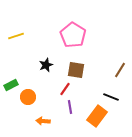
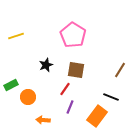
purple line: rotated 32 degrees clockwise
orange arrow: moved 1 px up
